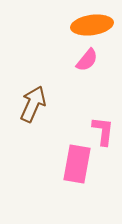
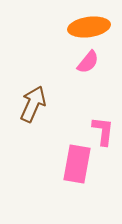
orange ellipse: moved 3 px left, 2 px down
pink semicircle: moved 1 px right, 2 px down
